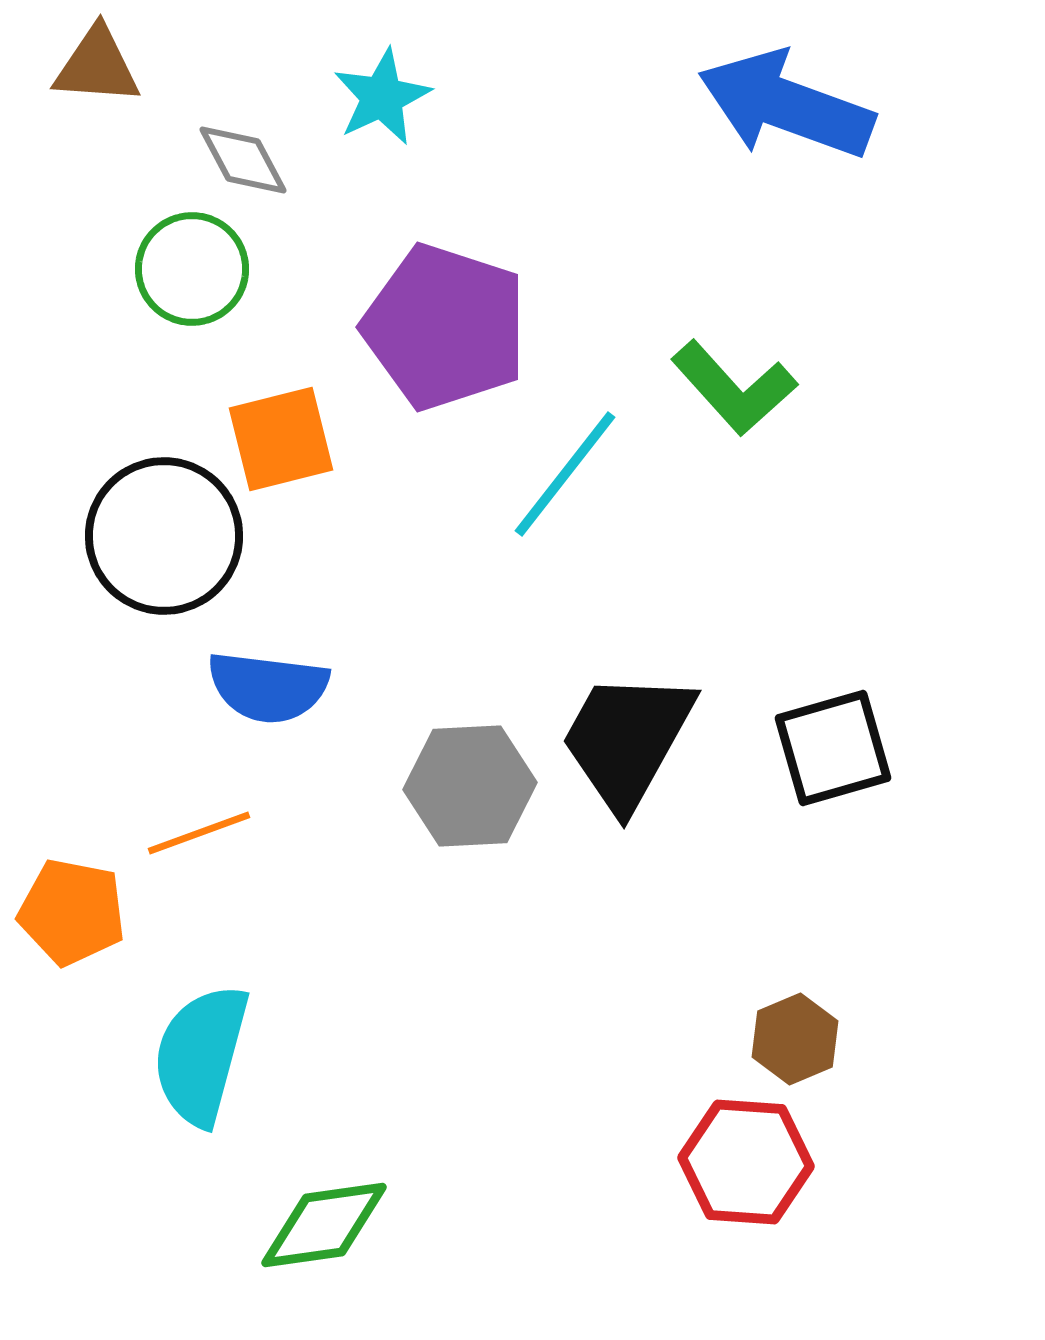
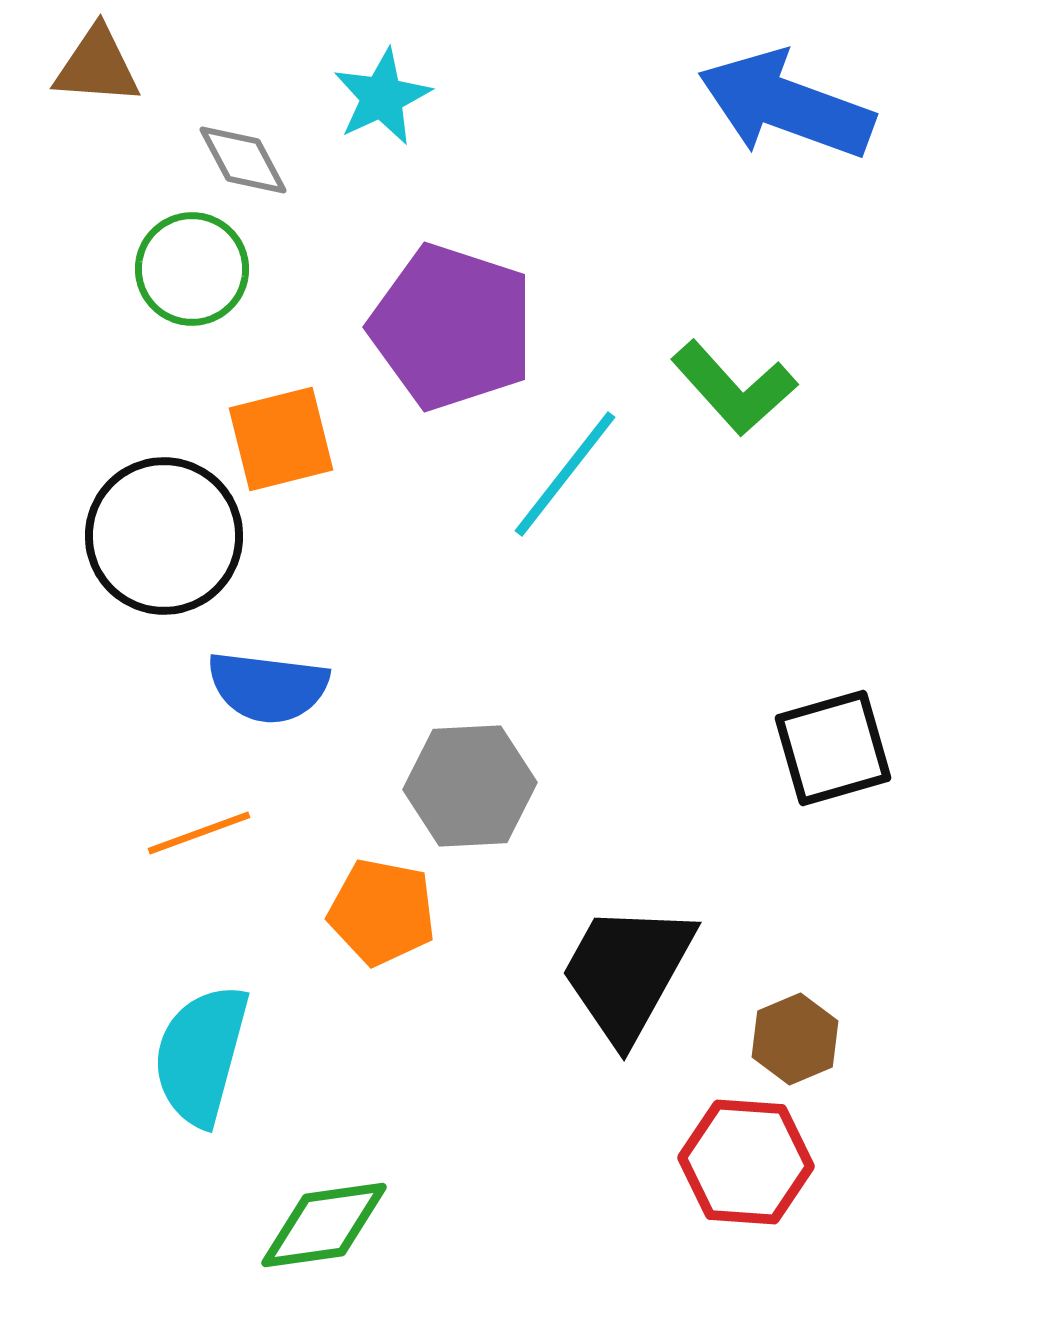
purple pentagon: moved 7 px right
black trapezoid: moved 232 px down
orange pentagon: moved 310 px right
